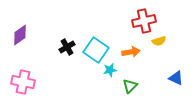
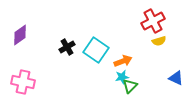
red cross: moved 9 px right; rotated 15 degrees counterclockwise
orange arrow: moved 8 px left, 9 px down; rotated 12 degrees counterclockwise
cyan star: moved 12 px right, 7 px down
